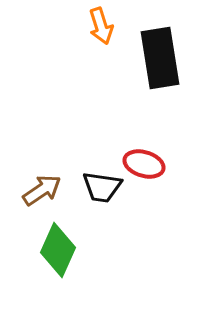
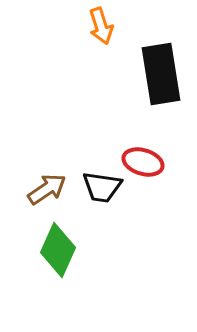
black rectangle: moved 1 px right, 16 px down
red ellipse: moved 1 px left, 2 px up
brown arrow: moved 5 px right, 1 px up
